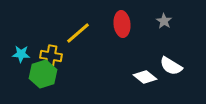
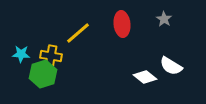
gray star: moved 2 px up
